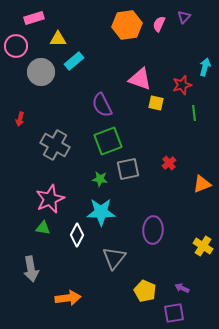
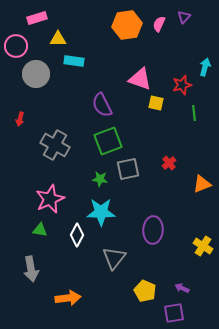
pink rectangle: moved 3 px right
cyan rectangle: rotated 48 degrees clockwise
gray circle: moved 5 px left, 2 px down
green triangle: moved 3 px left, 2 px down
